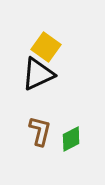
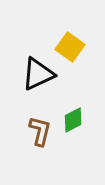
yellow square: moved 24 px right
green diamond: moved 2 px right, 19 px up
